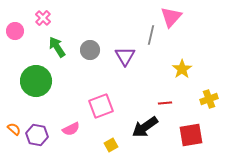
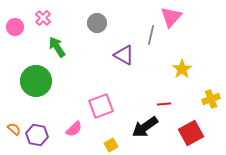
pink circle: moved 4 px up
gray circle: moved 7 px right, 27 px up
purple triangle: moved 1 px left, 1 px up; rotated 30 degrees counterclockwise
yellow cross: moved 2 px right
red line: moved 1 px left, 1 px down
pink semicircle: moved 3 px right; rotated 18 degrees counterclockwise
red square: moved 2 px up; rotated 20 degrees counterclockwise
